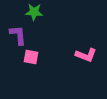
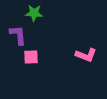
green star: moved 1 px down
pink square: rotated 14 degrees counterclockwise
